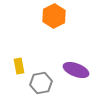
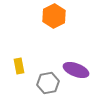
gray hexagon: moved 7 px right
